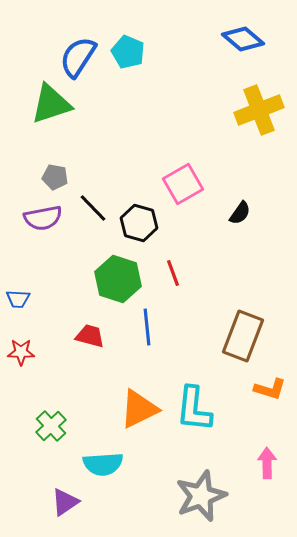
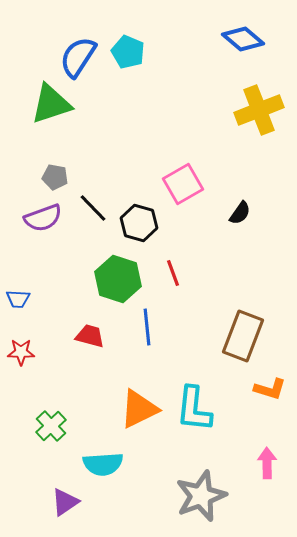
purple semicircle: rotated 9 degrees counterclockwise
